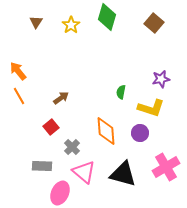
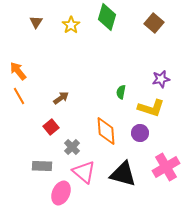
pink ellipse: moved 1 px right
